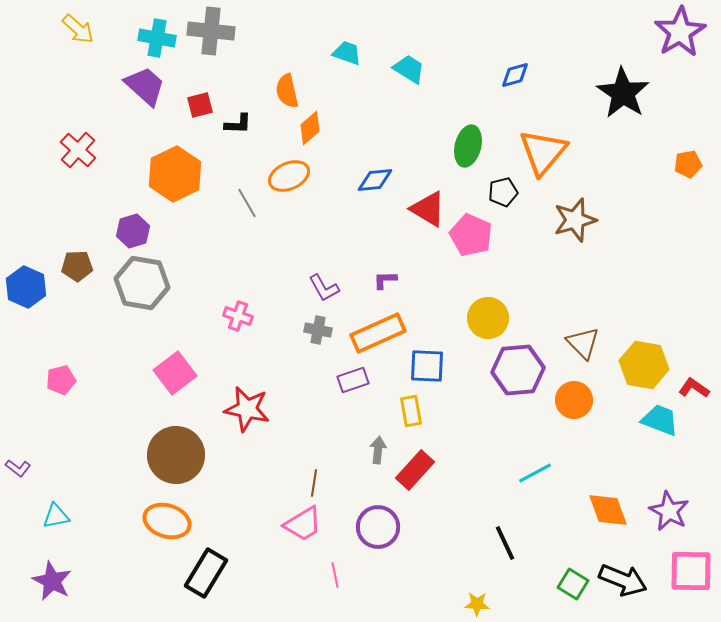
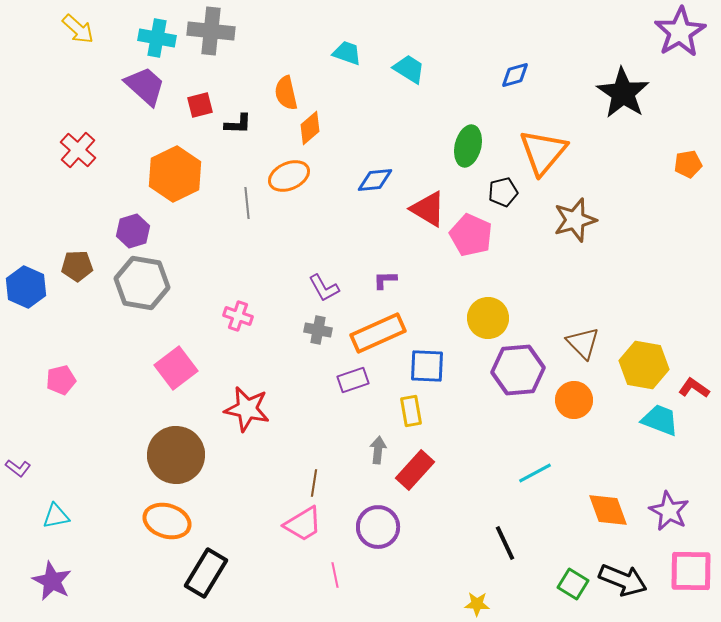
orange semicircle at (287, 91): moved 1 px left, 2 px down
gray line at (247, 203): rotated 24 degrees clockwise
pink square at (175, 373): moved 1 px right, 5 px up
